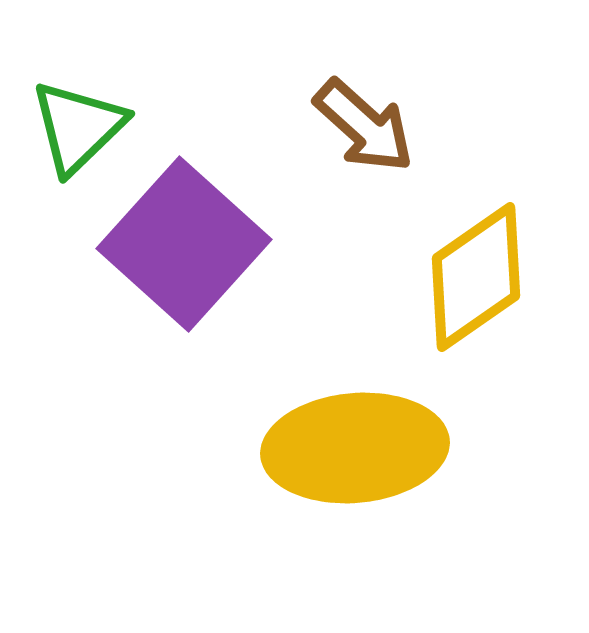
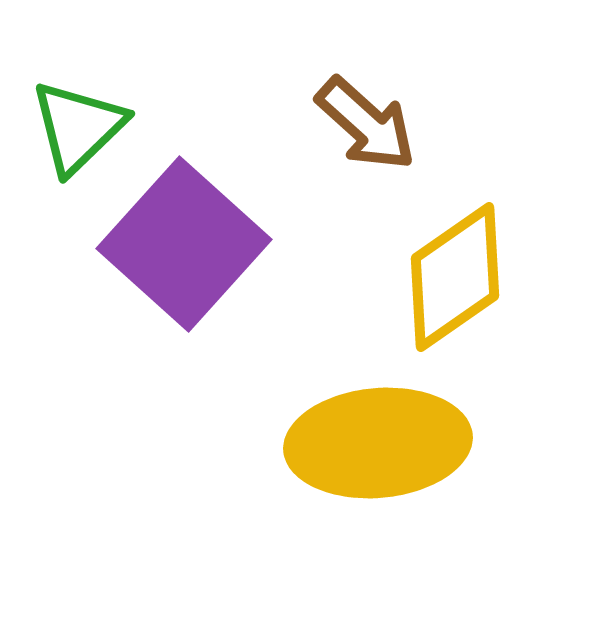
brown arrow: moved 2 px right, 2 px up
yellow diamond: moved 21 px left
yellow ellipse: moved 23 px right, 5 px up
